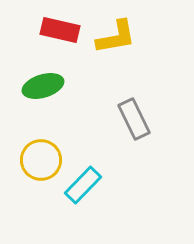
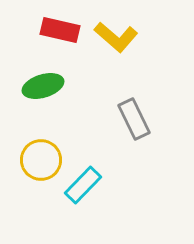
yellow L-shape: rotated 51 degrees clockwise
